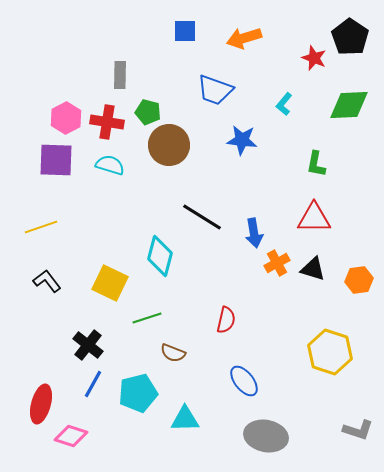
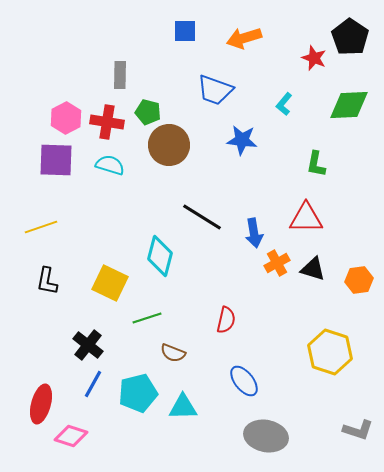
red triangle: moved 8 px left
black L-shape: rotated 132 degrees counterclockwise
cyan triangle: moved 2 px left, 12 px up
